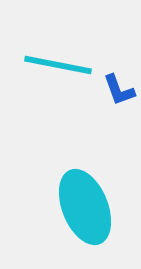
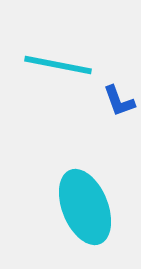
blue L-shape: moved 11 px down
